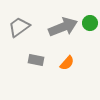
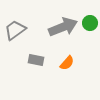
gray trapezoid: moved 4 px left, 3 px down
